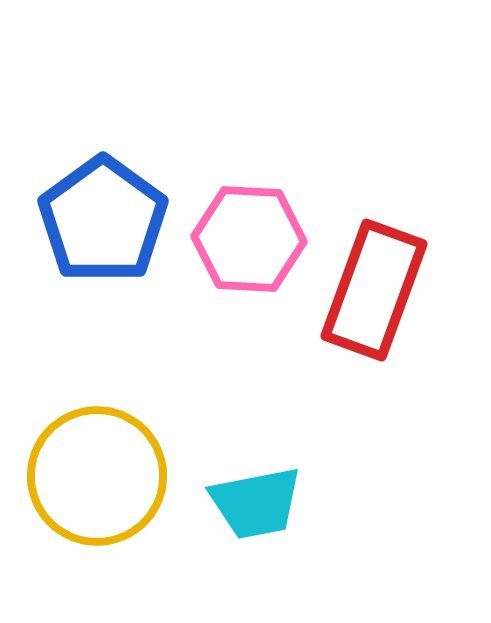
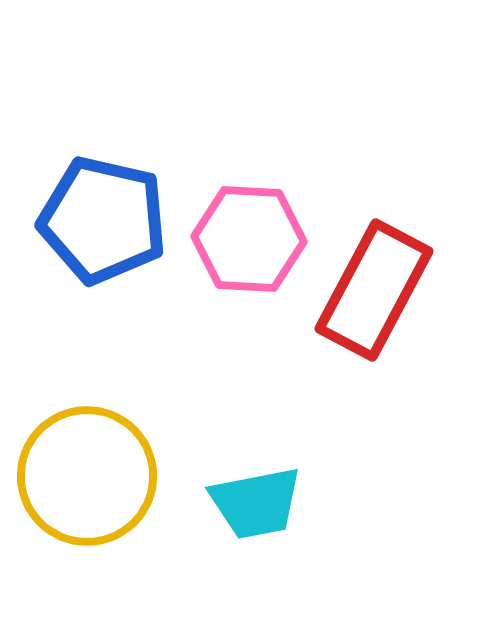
blue pentagon: rotated 23 degrees counterclockwise
red rectangle: rotated 8 degrees clockwise
yellow circle: moved 10 px left
